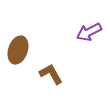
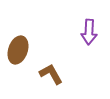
purple arrow: rotated 60 degrees counterclockwise
